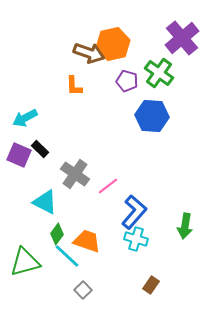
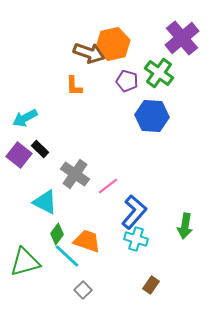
purple square: rotated 15 degrees clockwise
